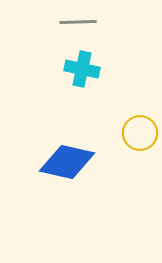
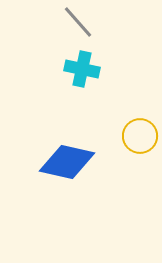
gray line: rotated 51 degrees clockwise
yellow circle: moved 3 px down
